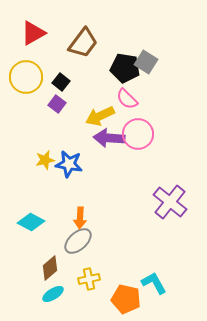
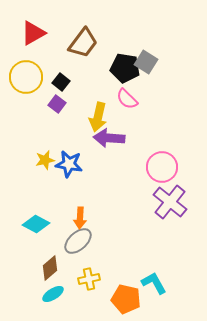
yellow arrow: moved 2 px left, 1 px down; rotated 52 degrees counterclockwise
pink circle: moved 24 px right, 33 px down
cyan diamond: moved 5 px right, 2 px down
